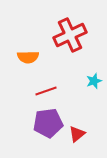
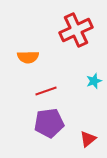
red cross: moved 6 px right, 5 px up
purple pentagon: moved 1 px right
red triangle: moved 11 px right, 5 px down
